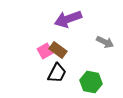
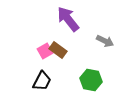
purple arrow: rotated 72 degrees clockwise
gray arrow: moved 1 px up
black trapezoid: moved 15 px left, 8 px down
green hexagon: moved 2 px up
